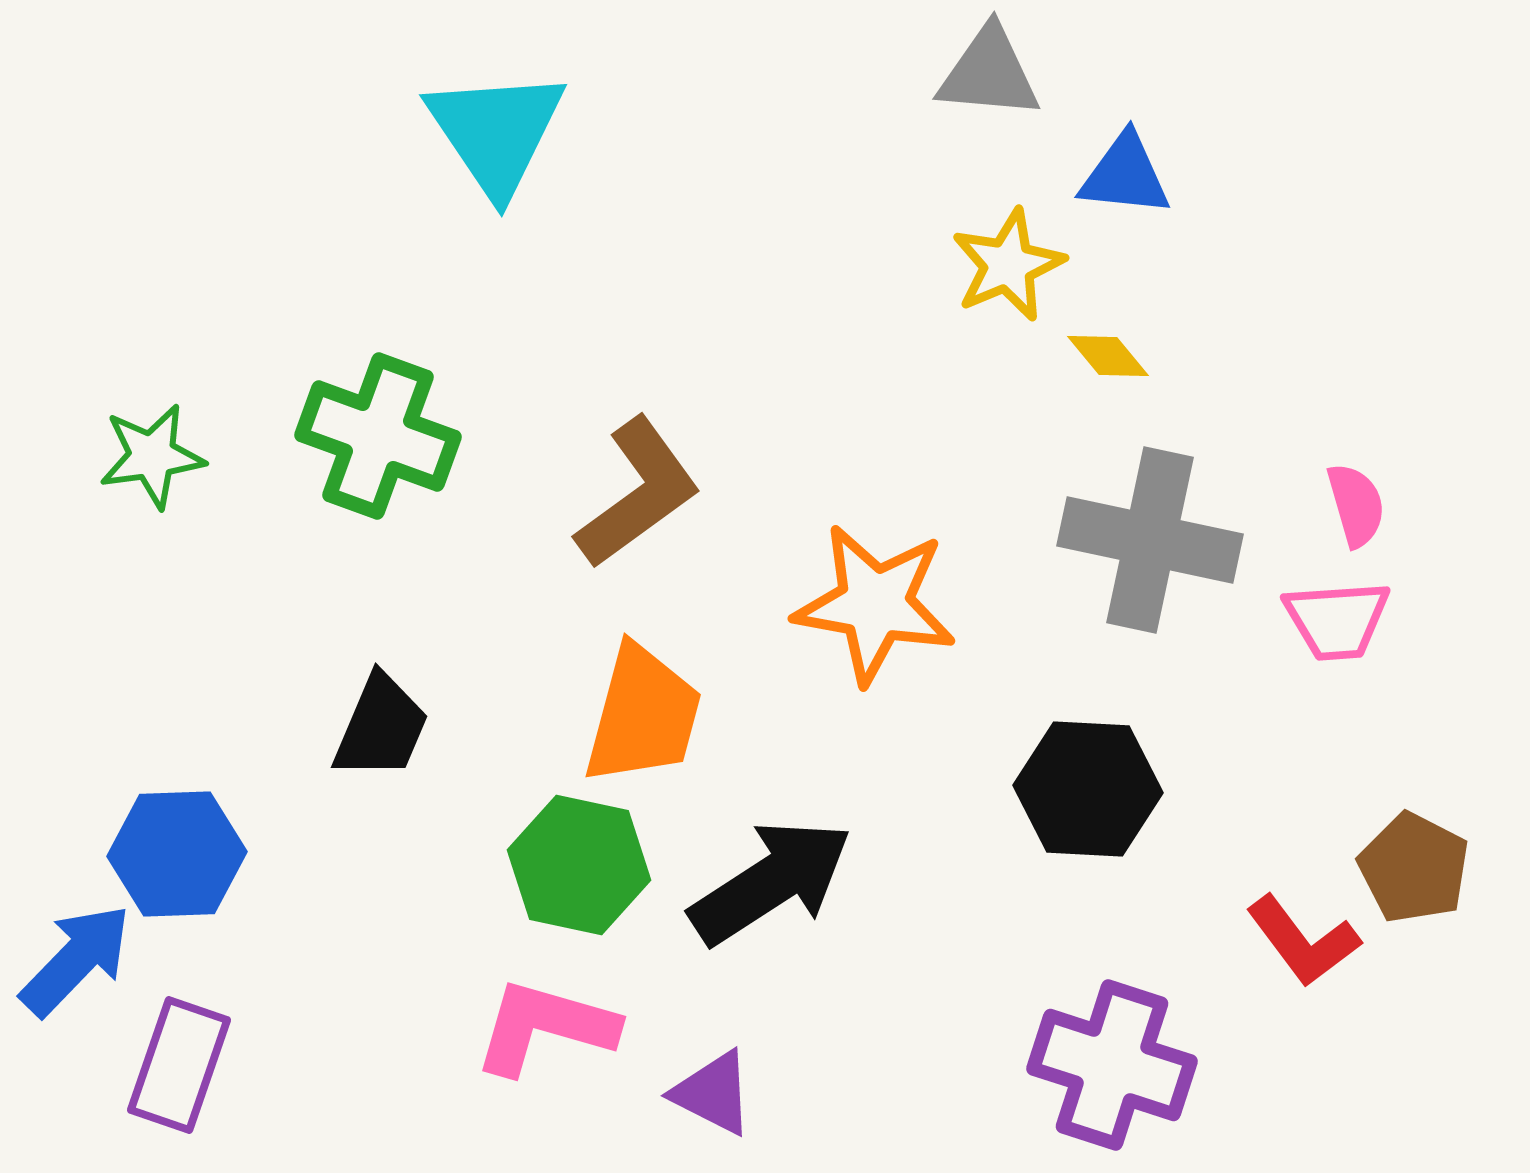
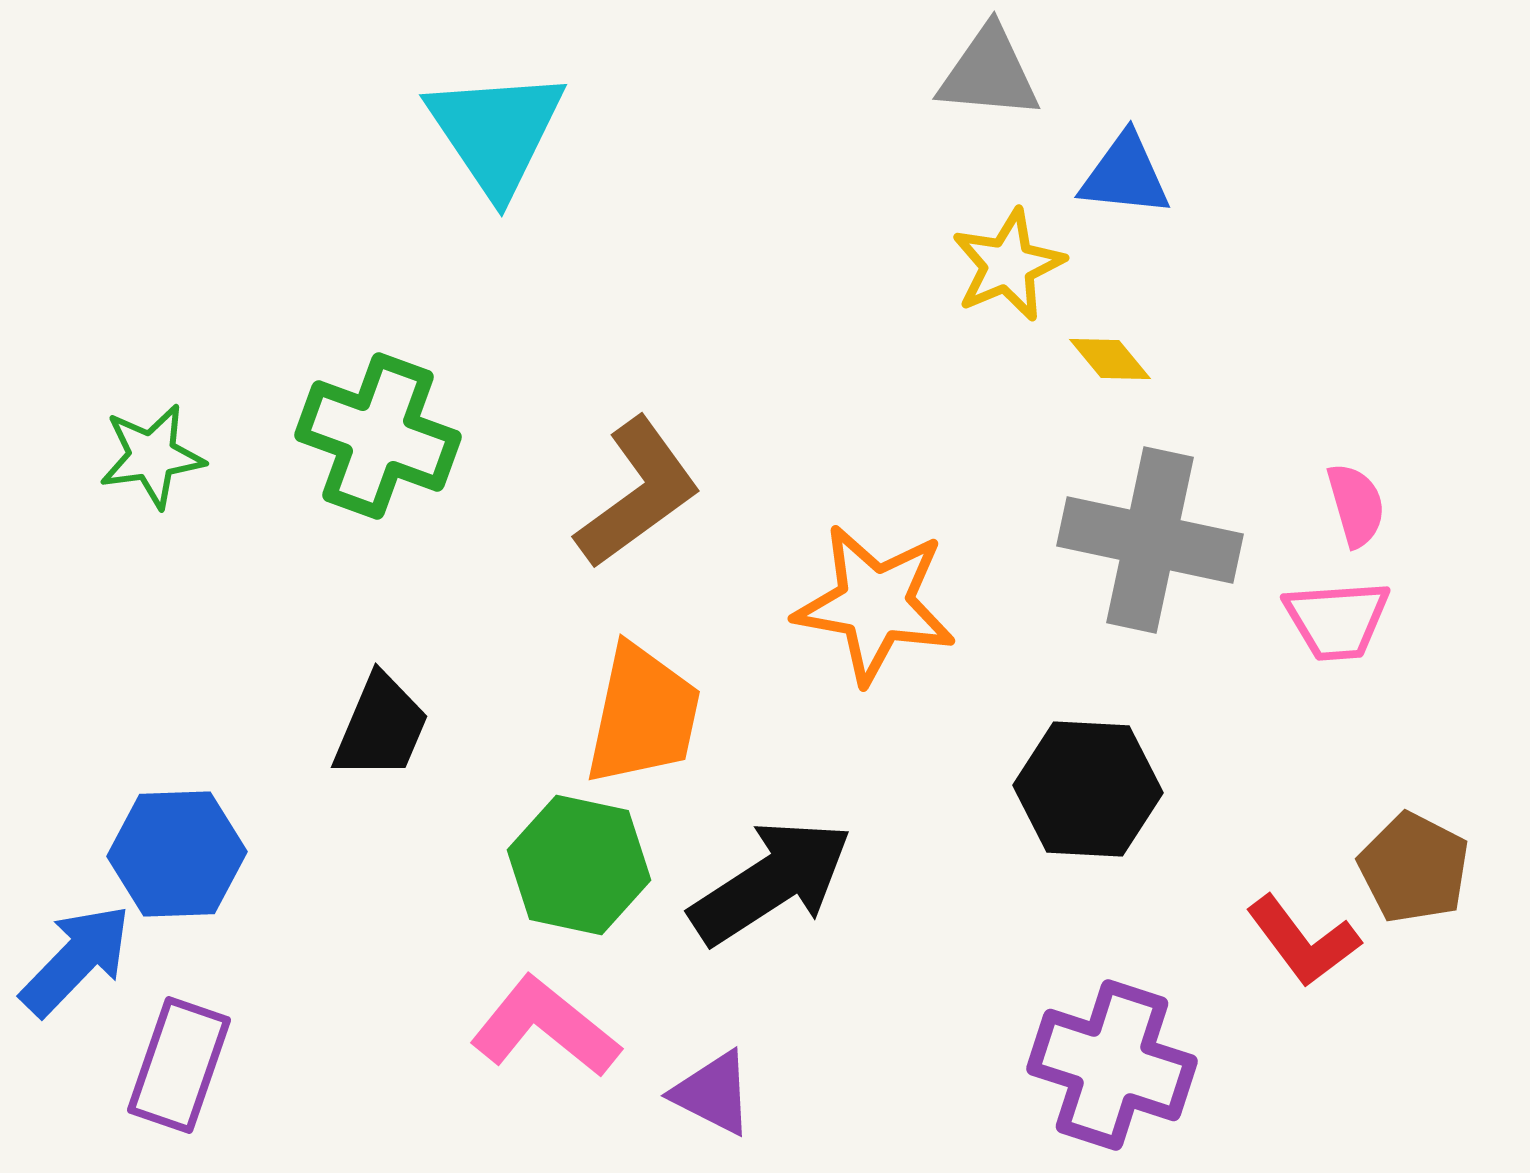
yellow diamond: moved 2 px right, 3 px down
orange trapezoid: rotated 3 degrees counterclockwise
pink L-shape: rotated 23 degrees clockwise
